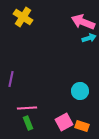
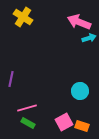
pink arrow: moved 4 px left
pink line: rotated 12 degrees counterclockwise
green rectangle: rotated 40 degrees counterclockwise
